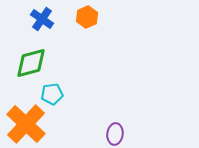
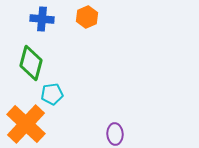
blue cross: rotated 30 degrees counterclockwise
green diamond: rotated 60 degrees counterclockwise
purple ellipse: rotated 10 degrees counterclockwise
